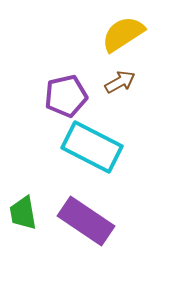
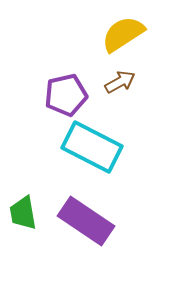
purple pentagon: moved 1 px up
